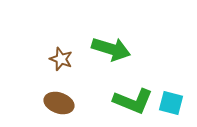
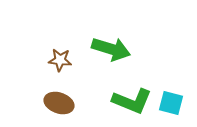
brown star: moved 1 px left, 1 px down; rotated 15 degrees counterclockwise
green L-shape: moved 1 px left
